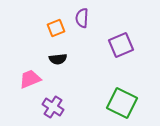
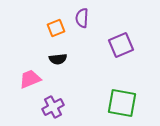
green square: rotated 16 degrees counterclockwise
purple cross: rotated 30 degrees clockwise
